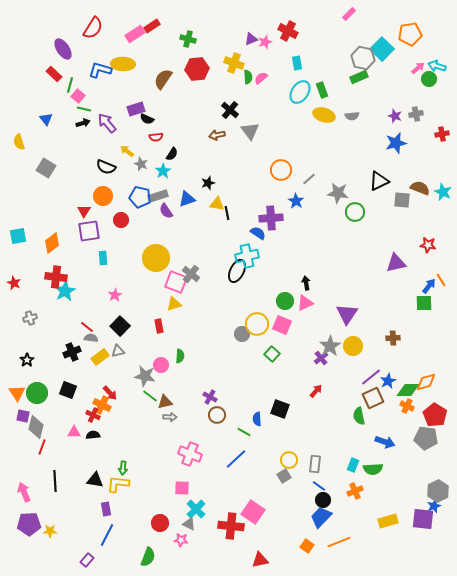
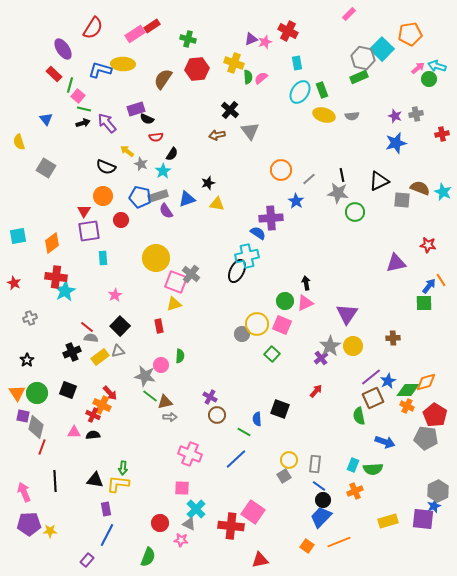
black line at (227, 213): moved 115 px right, 38 px up
